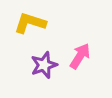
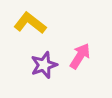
yellow L-shape: rotated 20 degrees clockwise
